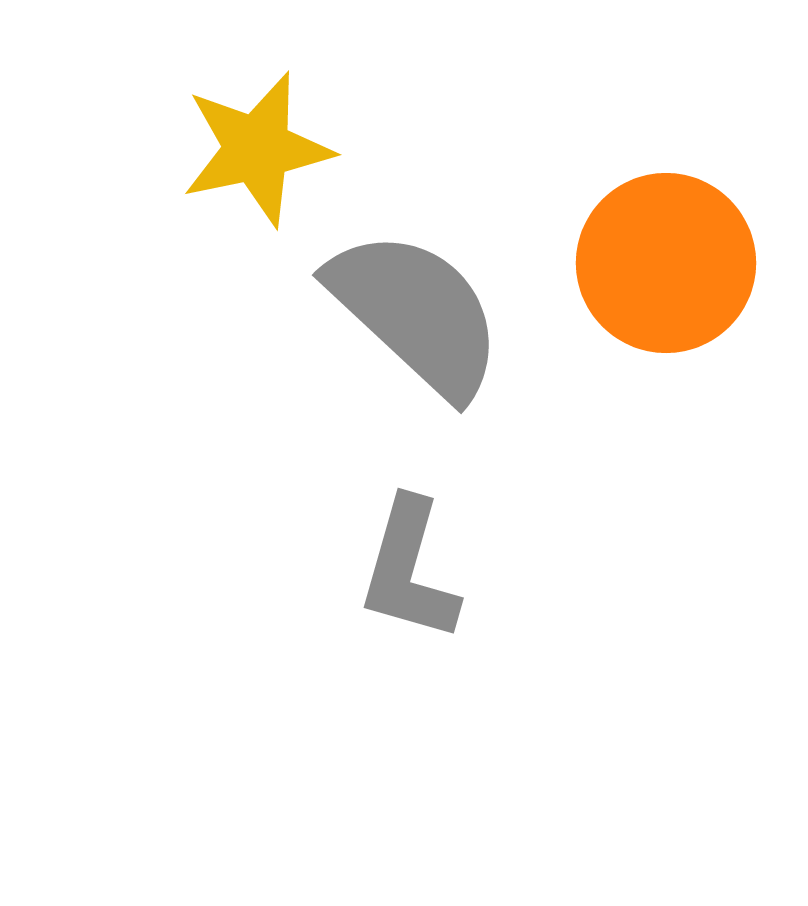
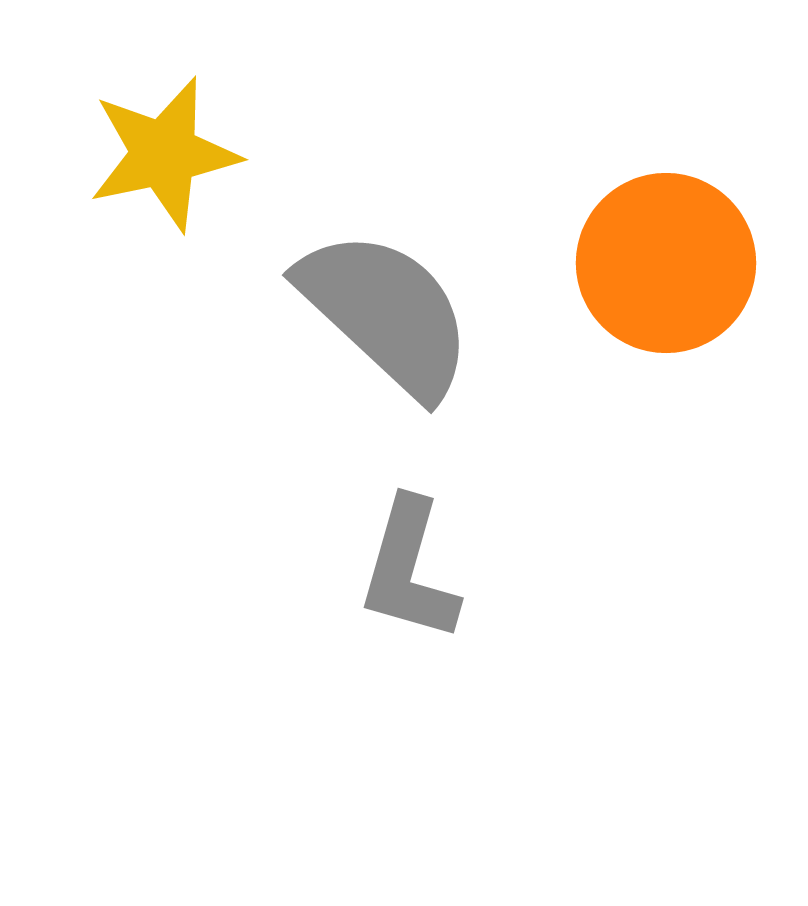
yellow star: moved 93 px left, 5 px down
gray semicircle: moved 30 px left
